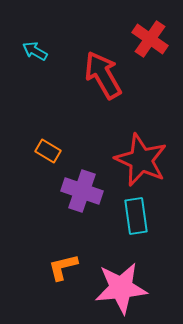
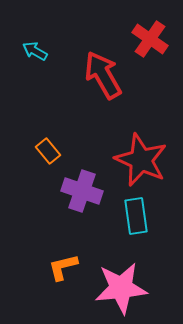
orange rectangle: rotated 20 degrees clockwise
